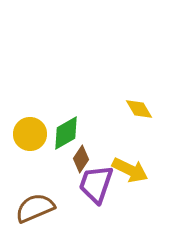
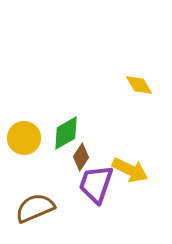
yellow diamond: moved 24 px up
yellow circle: moved 6 px left, 4 px down
brown diamond: moved 2 px up
